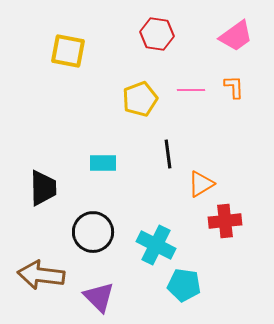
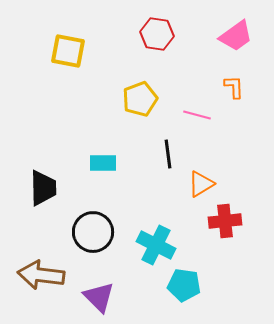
pink line: moved 6 px right, 25 px down; rotated 16 degrees clockwise
